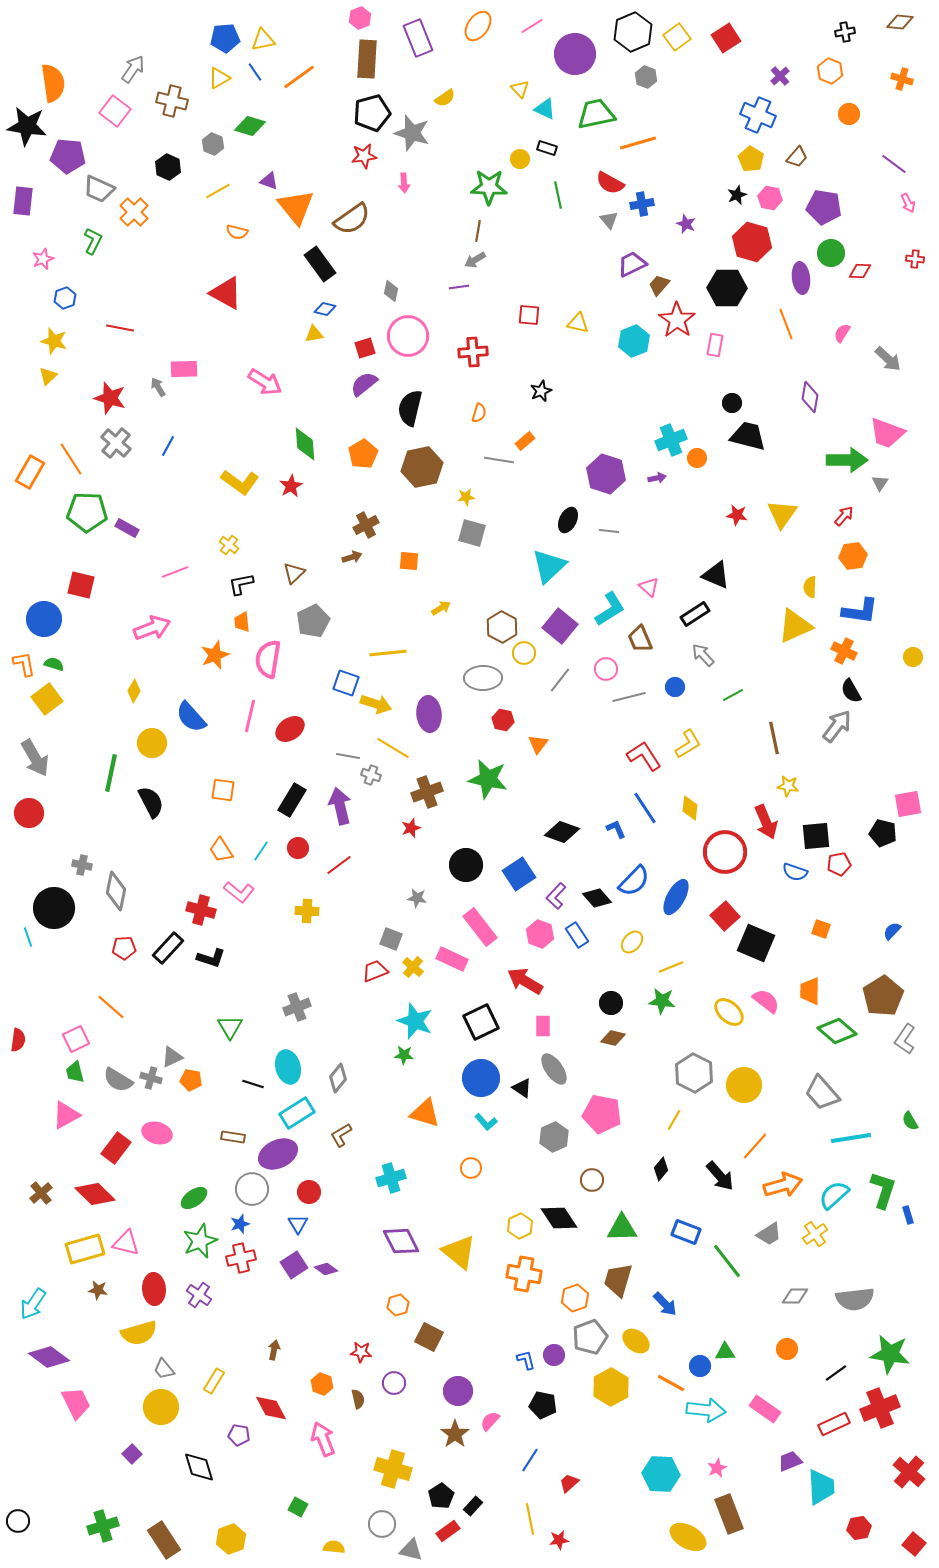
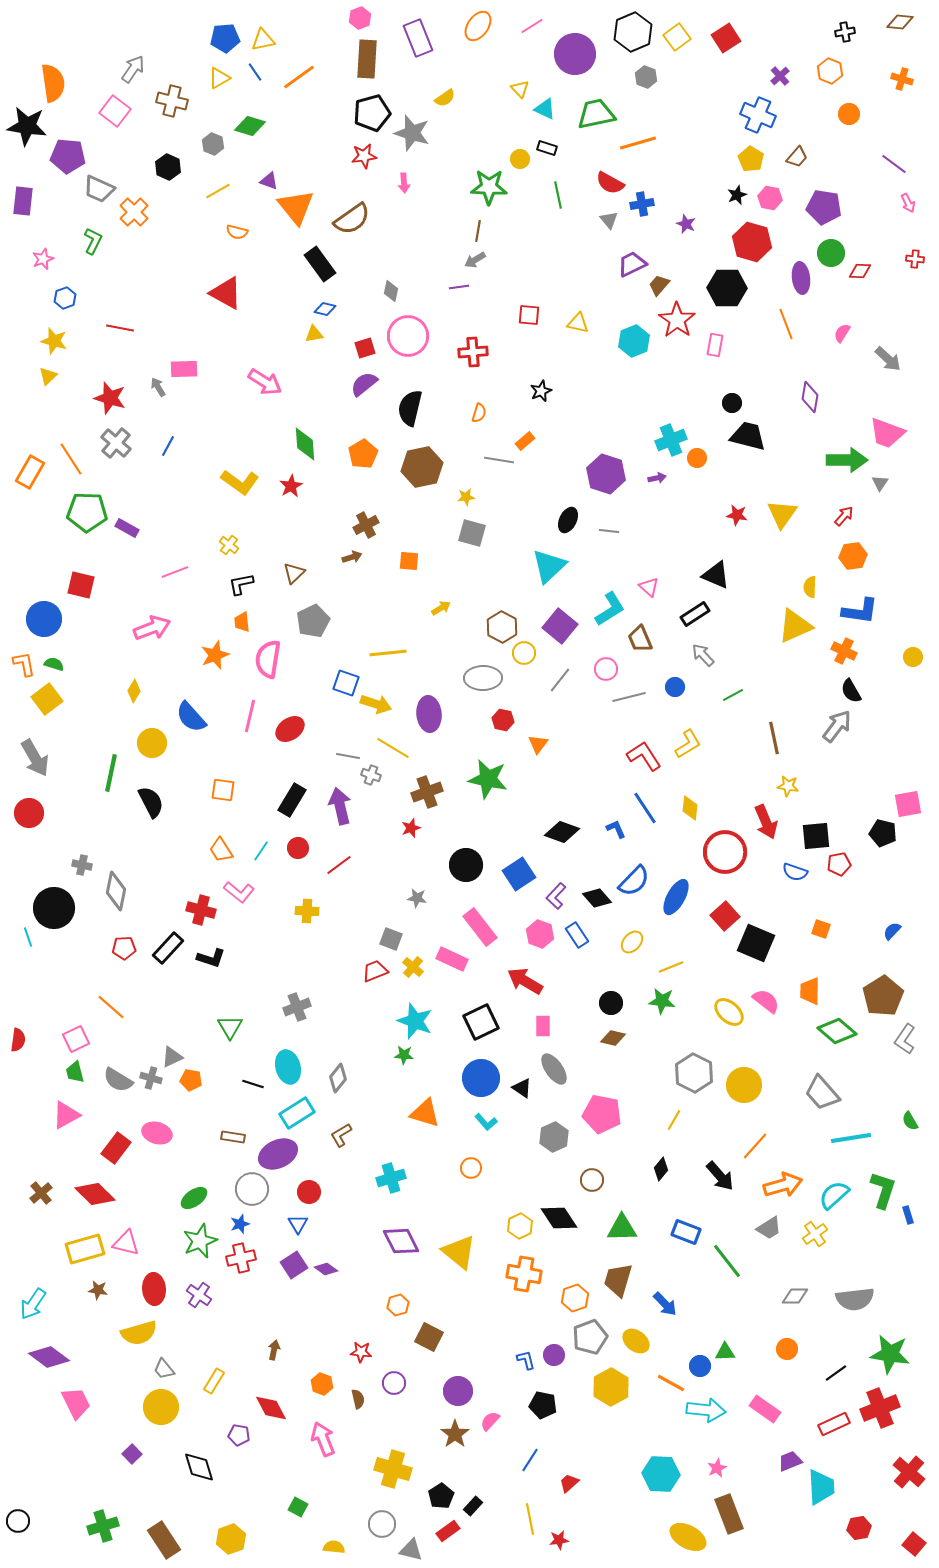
gray trapezoid at (769, 1234): moved 6 px up
